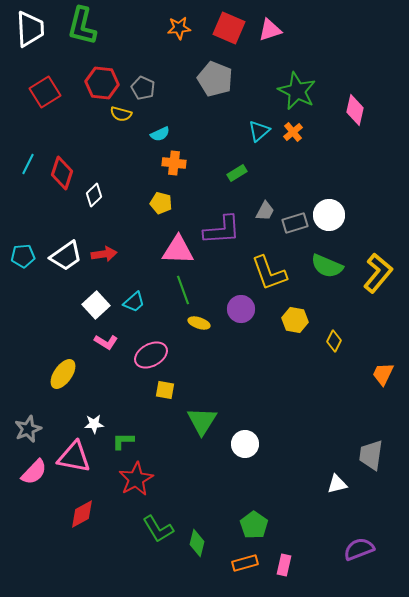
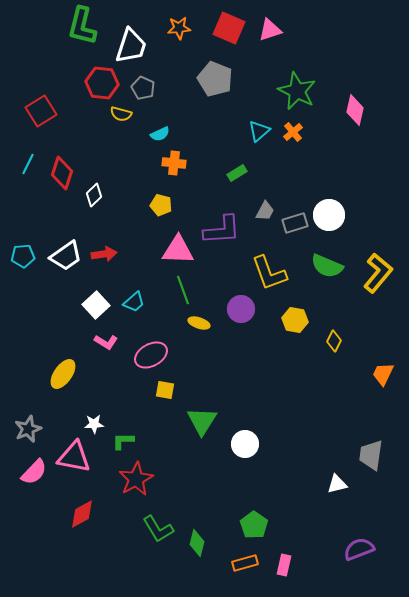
white trapezoid at (30, 29): moved 101 px right, 17 px down; rotated 21 degrees clockwise
red square at (45, 92): moved 4 px left, 19 px down
yellow pentagon at (161, 203): moved 2 px down
